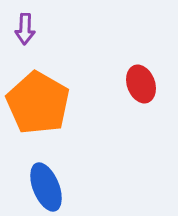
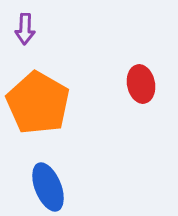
red ellipse: rotated 9 degrees clockwise
blue ellipse: moved 2 px right
